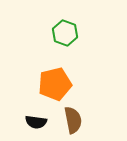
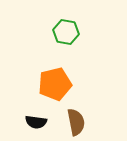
green hexagon: moved 1 px right, 1 px up; rotated 10 degrees counterclockwise
brown semicircle: moved 3 px right, 2 px down
